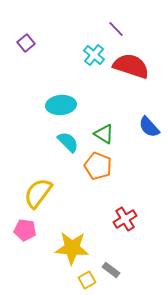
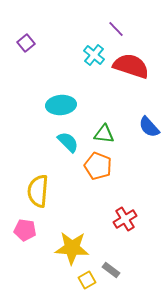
green triangle: rotated 25 degrees counterclockwise
yellow semicircle: moved 2 px up; rotated 32 degrees counterclockwise
